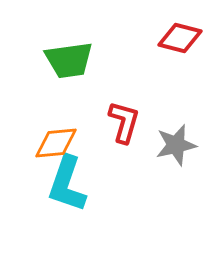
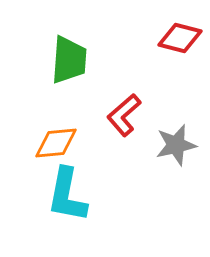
green trapezoid: rotated 78 degrees counterclockwise
red L-shape: moved 7 px up; rotated 147 degrees counterclockwise
cyan L-shape: moved 11 px down; rotated 8 degrees counterclockwise
